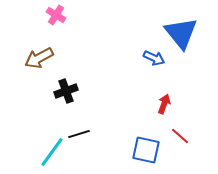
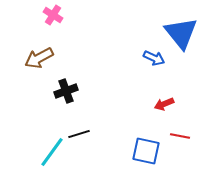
pink cross: moved 3 px left
red arrow: rotated 132 degrees counterclockwise
red line: rotated 30 degrees counterclockwise
blue square: moved 1 px down
